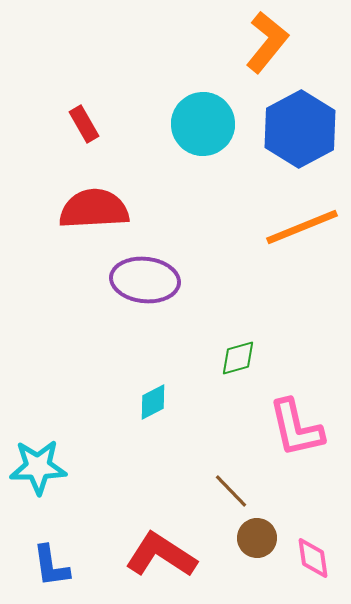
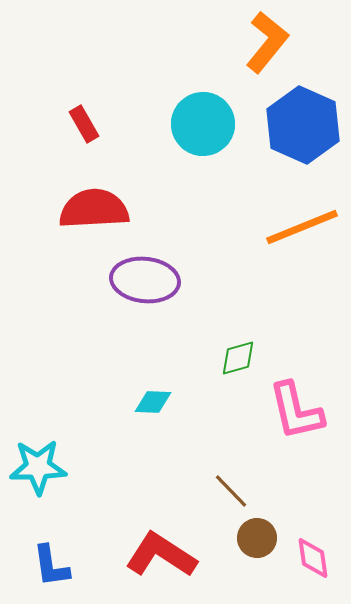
blue hexagon: moved 3 px right, 4 px up; rotated 8 degrees counterclockwise
cyan diamond: rotated 30 degrees clockwise
pink L-shape: moved 17 px up
